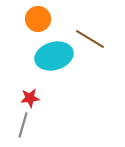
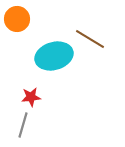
orange circle: moved 21 px left
red star: moved 1 px right, 1 px up
